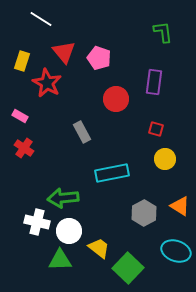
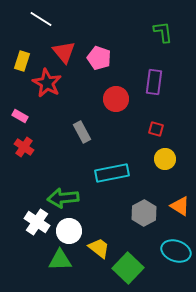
red cross: moved 1 px up
white cross: rotated 20 degrees clockwise
